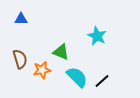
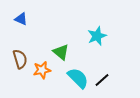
blue triangle: rotated 24 degrees clockwise
cyan star: rotated 24 degrees clockwise
green triangle: rotated 18 degrees clockwise
cyan semicircle: moved 1 px right, 1 px down
black line: moved 1 px up
